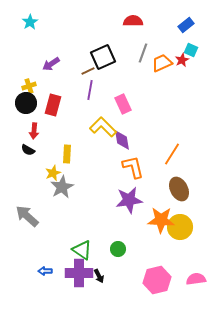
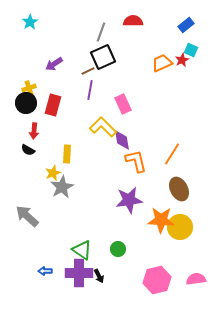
gray line: moved 42 px left, 21 px up
purple arrow: moved 3 px right
yellow cross: moved 2 px down
orange L-shape: moved 3 px right, 6 px up
